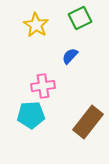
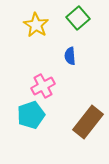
green square: moved 2 px left; rotated 15 degrees counterclockwise
blue semicircle: rotated 48 degrees counterclockwise
pink cross: rotated 20 degrees counterclockwise
cyan pentagon: rotated 16 degrees counterclockwise
